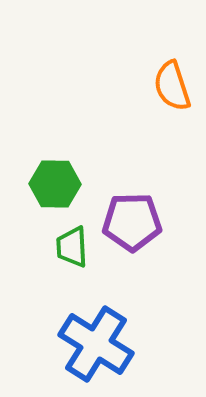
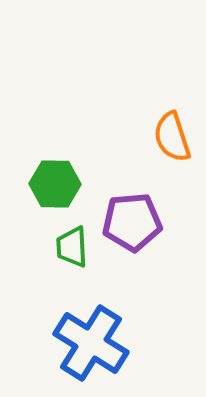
orange semicircle: moved 51 px down
purple pentagon: rotated 4 degrees counterclockwise
blue cross: moved 5 px left, 1 px up
